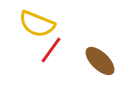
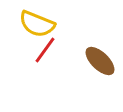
red line: moved 6 px left
